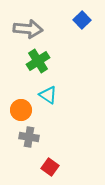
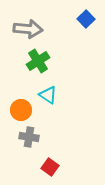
blue square: moved 4 px right, 1 px up
